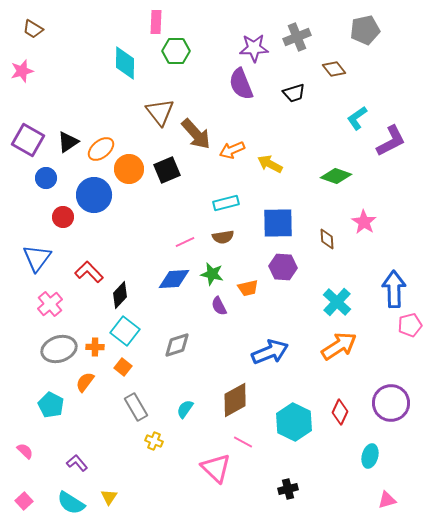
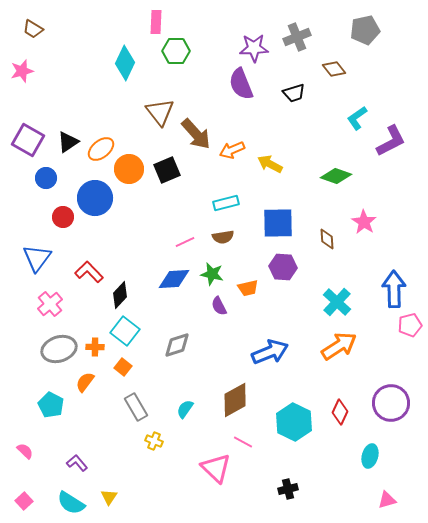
cyan diamond at (125, 63): rotated 24 degrees clockwise
blue circle at (94, 195): moved 1 px right, 3 px down
